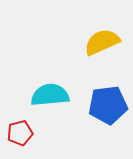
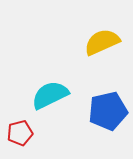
cyan semicircle: rotated 21 degrees counterclockwise
blue pentagon: moved 6 px down; rotated 6 degrees counterclockwise
